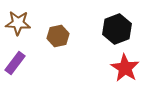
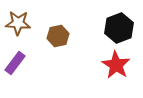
black hexagon: moved 2 px right, 1 px up
red star: moved 9 px left, 3 px up
